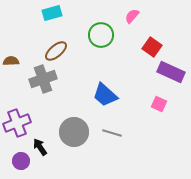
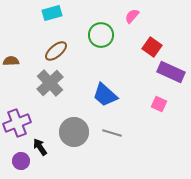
gray cross: moved 7 px right, 4 px down; rotated 24 degrees counterclockwise
